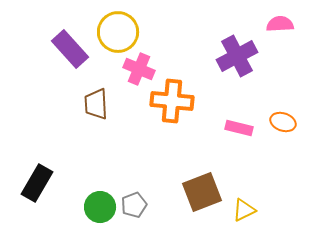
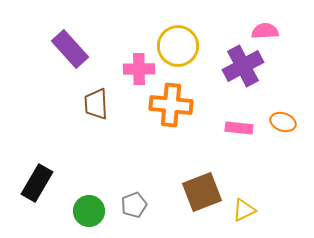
pink semicircle: moved 15 px left, 7 px down
yellow circle: moved 60 px right, 14 px down
purple cross: moved 6 px right, 10 px down
pink cross: rotated 24 degrees counterclockwise
orange cross: moved 1 px left, 4 px down
pink rectangle: rotated 8 degrees counterclockwise
green circle: moved 11 px left, 4 px down
